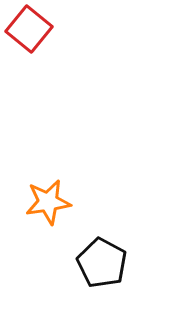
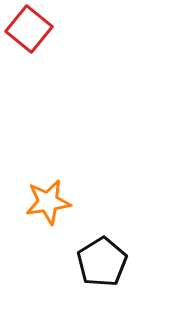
black pentagon: moved 1 px up; rotated 12 degrees clockwise
